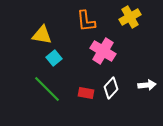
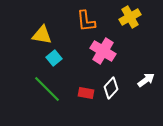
white arrow: moved 1 px left, 5 px up; rotated 30 degrees counterclockwise
